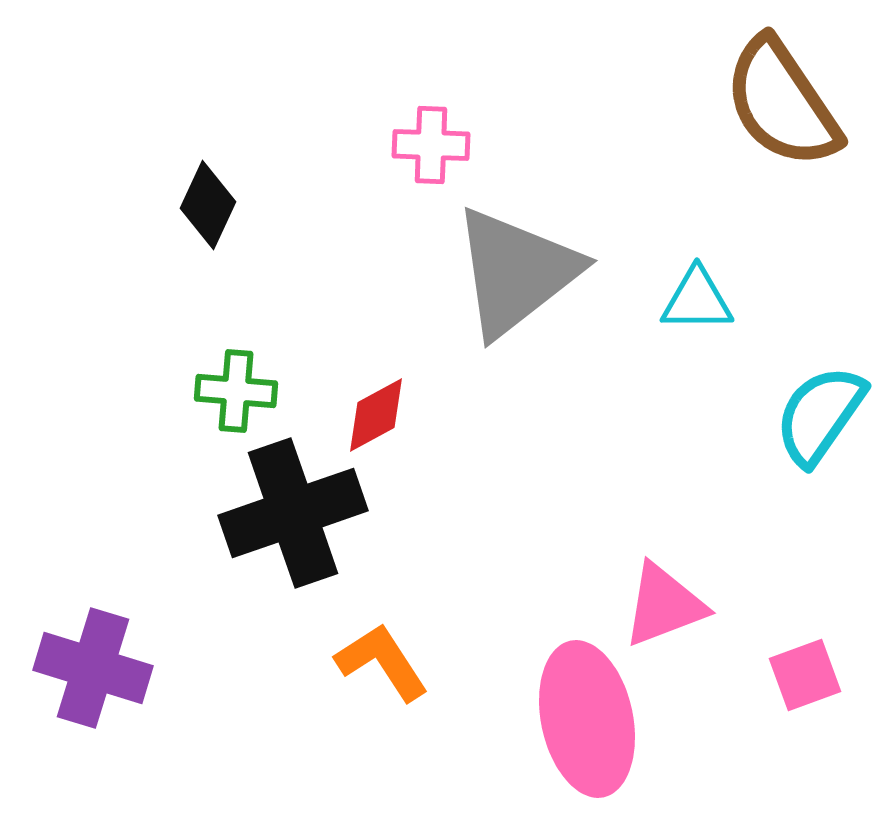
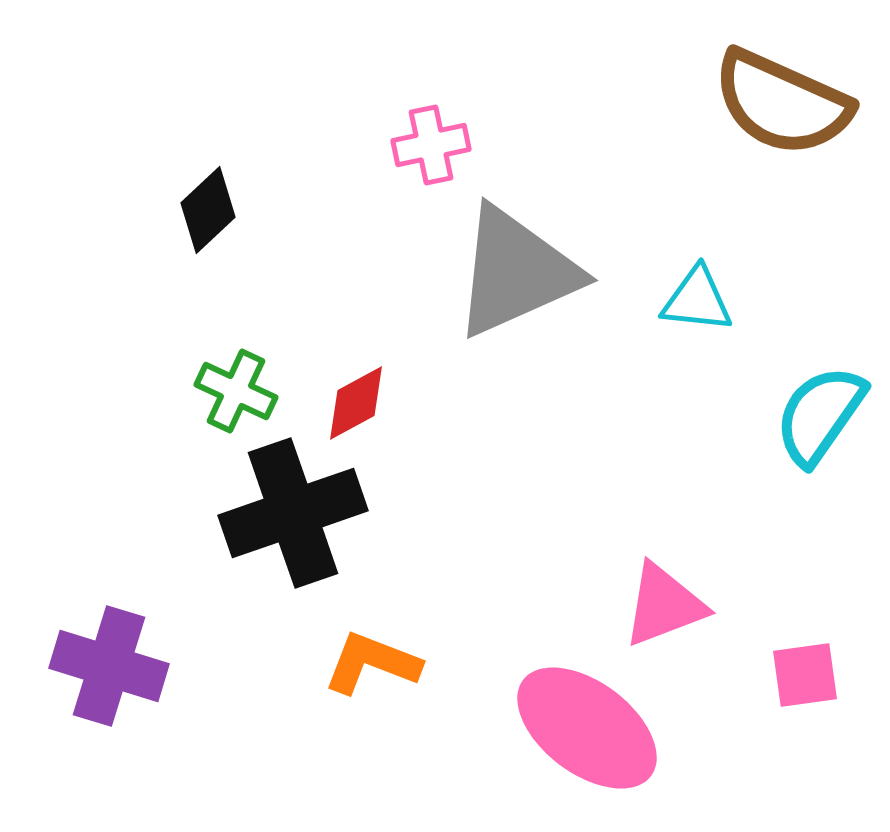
brown semicircle: rotated 32 degrees counterclockwise
pink cross: rotated 14 degrees counterclockwise
black diamond: moved 5 px down; rotated 22 degrees clockwise
gray triangle: rotated 14 degrees clockwise
cyan triangle: rotated 6 degrees clockwise
green cross: rotated 20 degrees clockwise
red diamond: moved 20 px left, 12 px up
orange L-shape: moved 10 px left, 1 px down; rotated 36 degrees counterclockwise
purple cross: moved 16 px right, 2 px up
pink square: rotated 12 degrees clockwise
pink ellipse: moved 9 px down; rotated 41 degrees counterclockwise
